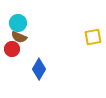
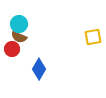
cyan circle: moved 1 px right, 1 px down
